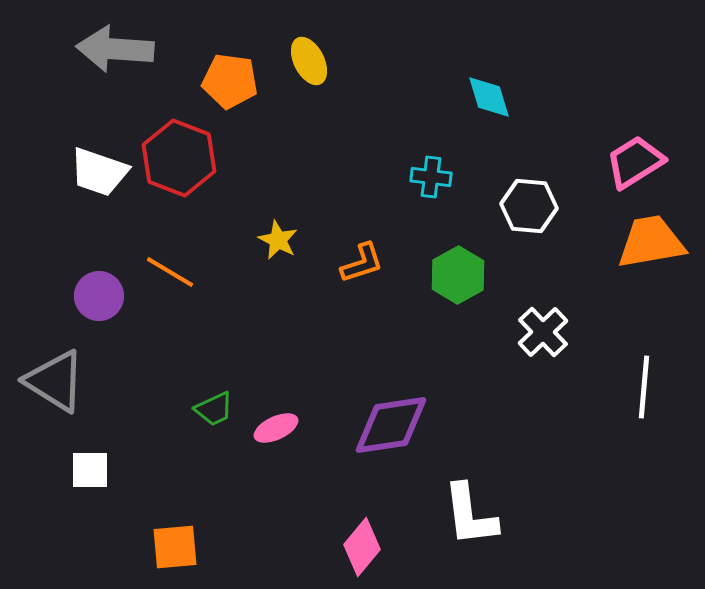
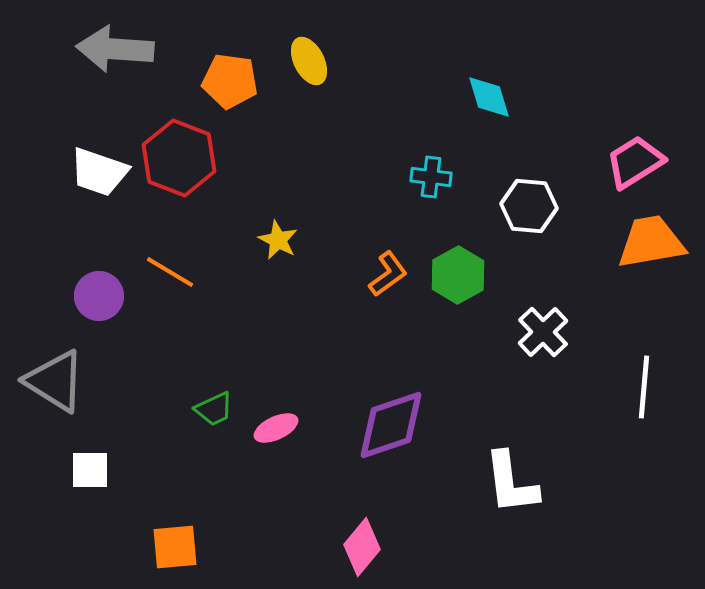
orange L-shape: moved 26 px right, 11 px down; rotated 18 degrees counterclockwise
purple diamond: rotated 10 degrees counterclockwise
white L-shape: moved 41 px right, 32 px up
